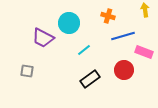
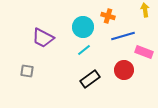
cyan circle: moved 14 px right, 4 px down
